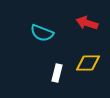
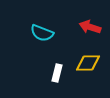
red arrow: moved 3 px right, 4 px down
